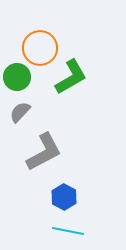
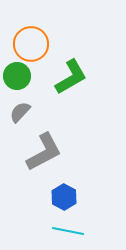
orange circle: moved 9 px left, 4 px up
green circle: moved 1 px up
